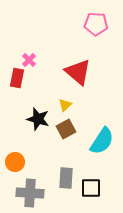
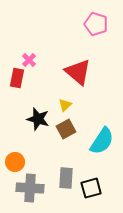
pink pentagon: rotated 15 degrees clockwise
black square: rotated 15 degrees counterclockwise
gray cross: moved 5 px up
